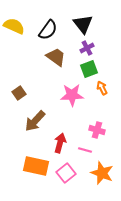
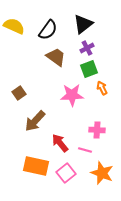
black triangle: rotated 30 degrees clockwise
pink cross: rotated 14 degrees counterclockwise
red arrow: rotated 54 degrees counterclockwise
